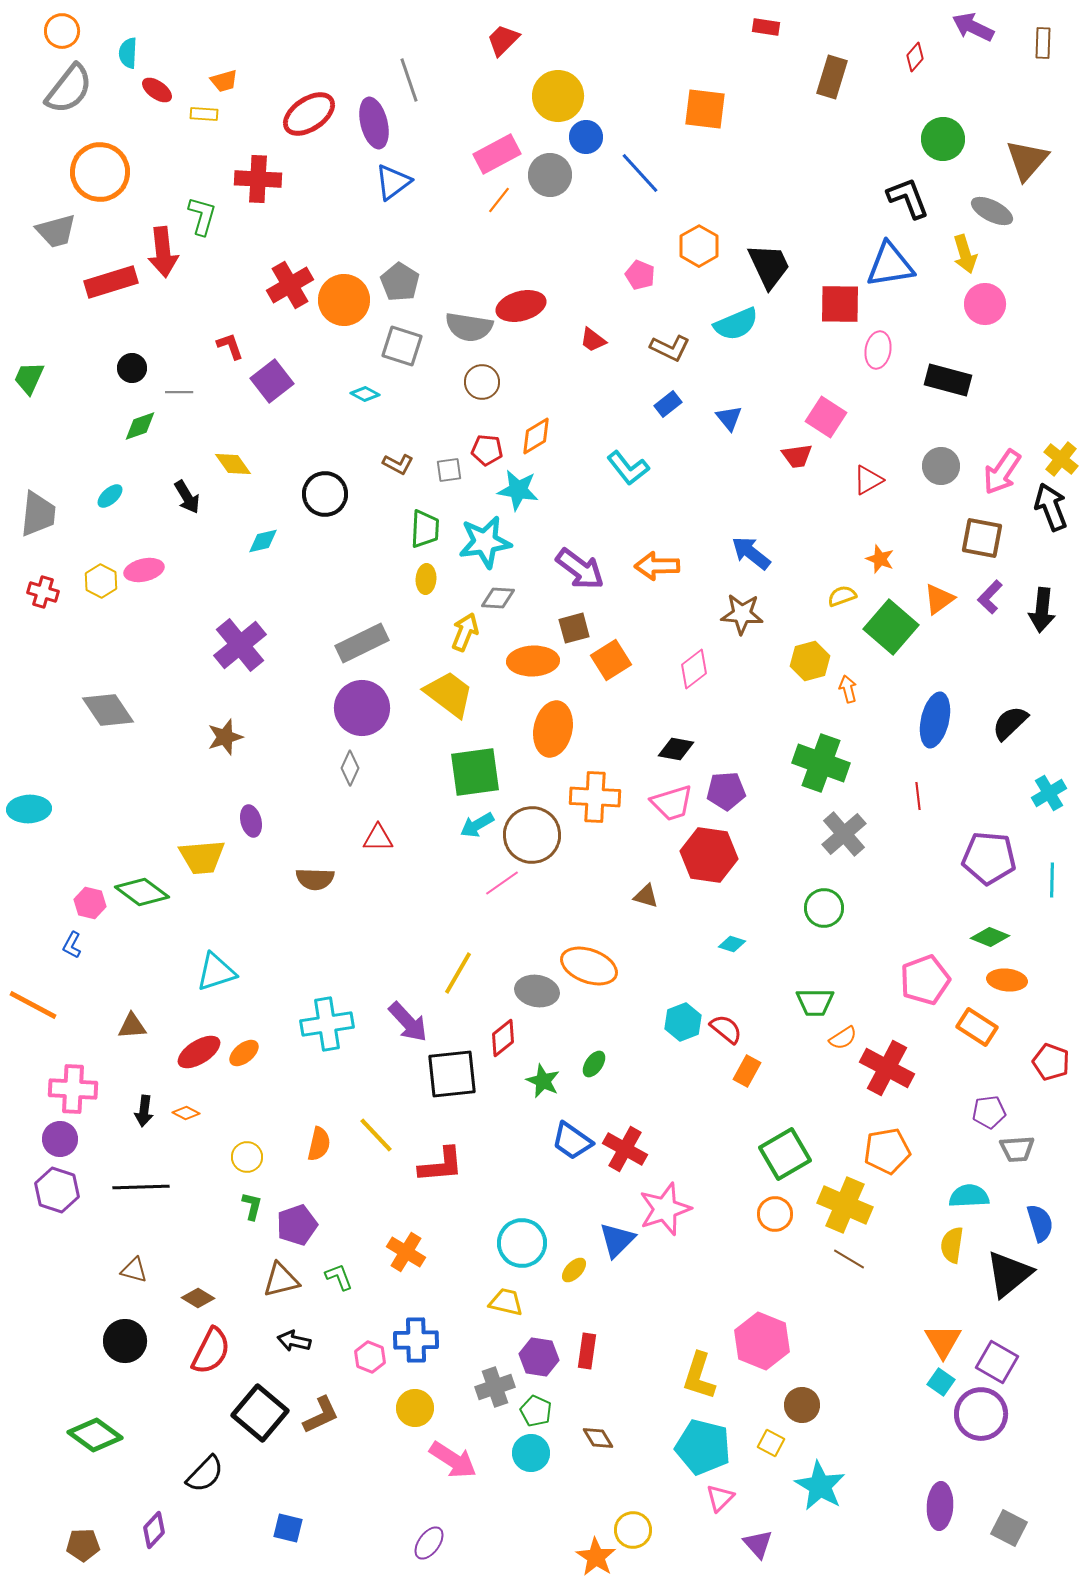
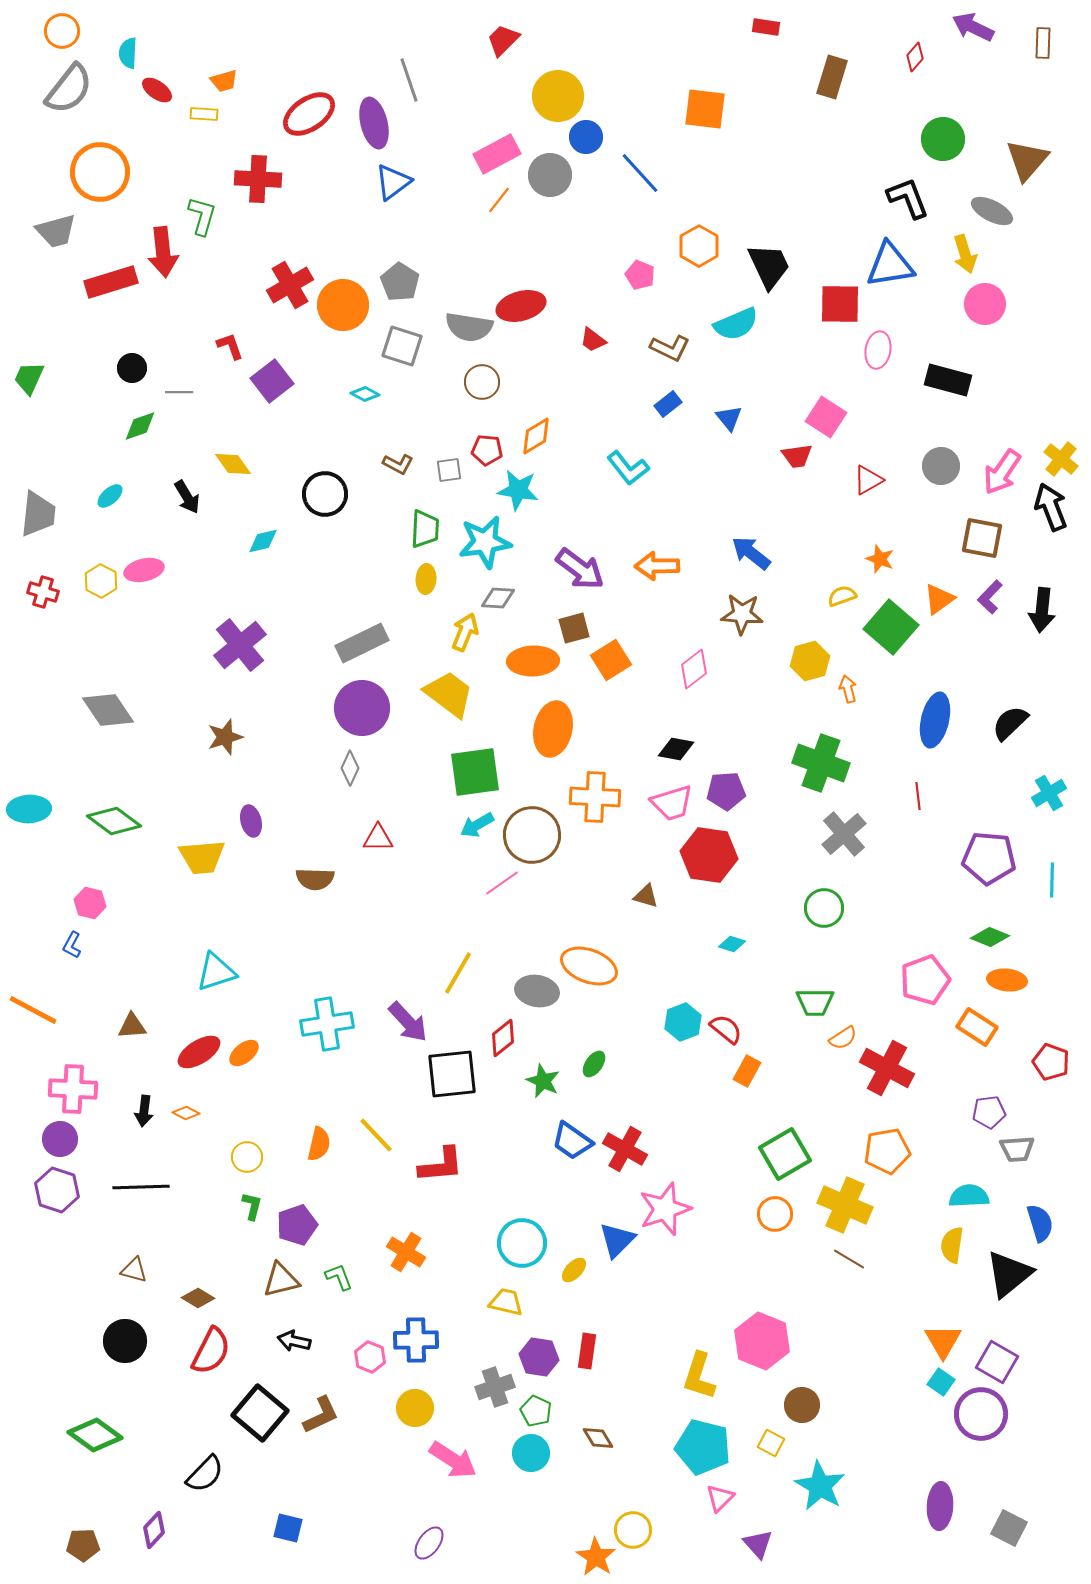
orange circle at (344, 300): moved 1 px left, 5 px down
green diamond at (142, 892): moved 28 px left, 71 px up
orange line at (33, 1005): moved 5 px down
